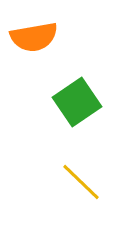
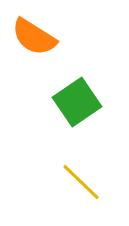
orange semicircle: rotated 42 degrees clockwise
